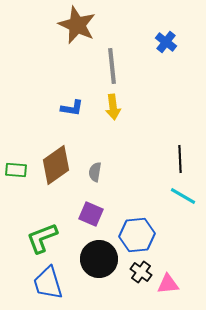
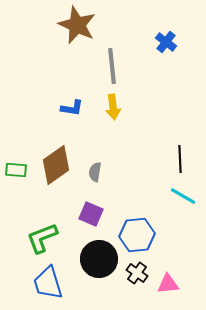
black cross: moved 4 px left, 1 px down
